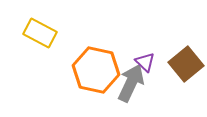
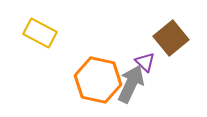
brown square: moved 15 px left, 26 px up
orange hexagon: moved 2 px right, 10 px down
gray arrow: moved 1 px down
